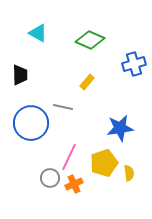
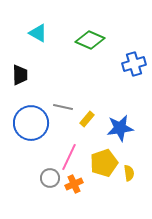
yellow rectangle: moved 37 px down
